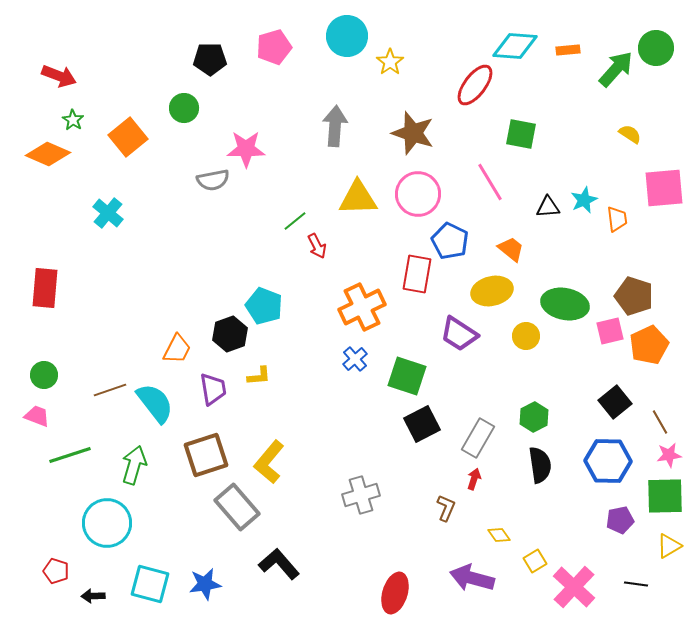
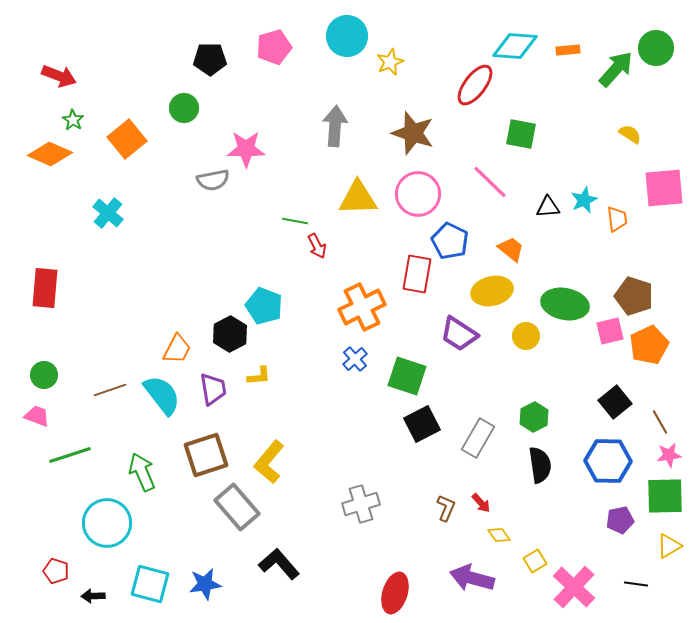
yellow star at (390, 62): rotated 12 degrees clockwise
orange square at (128, 137): moved 1 px left, 2 px down
orange diamond at (48, 154): moved 2 px right
pink line at (490, 182): rotated 15 degrees counterclockwise
green line at (295, 221): rotated 50 degrees clockwise
black hexagon at (230, 334): rotated 8 degrees counterclockwise
cyan semicircle at (155, 403): moved 7 px right, 8 px up
green arrow at (134, 465): moved 8 px right, 7 px down; rotated 39 degrees counterclockwise
red arrow at (474, 479): moved 7 px right, 24 px down; rotated 120 degrees clockwise
gray cross at (361, 495): moved 9 px down
